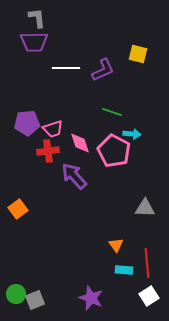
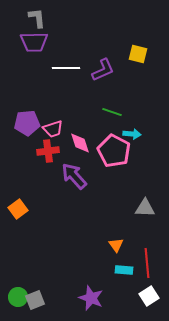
green circle: moved 2 px right, 3 px down
